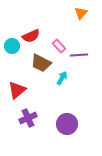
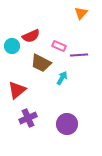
pink rectangle: rotated 24 degrees counterclockwise
